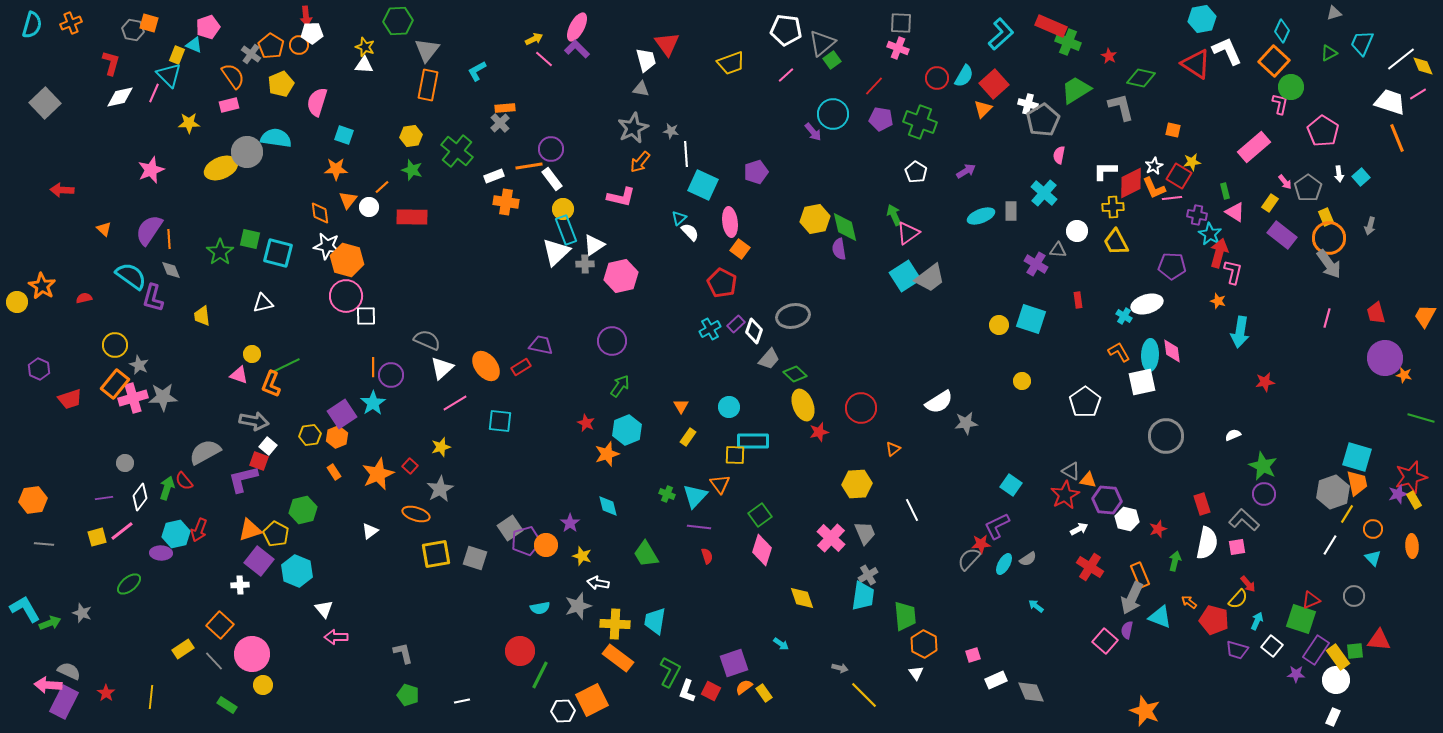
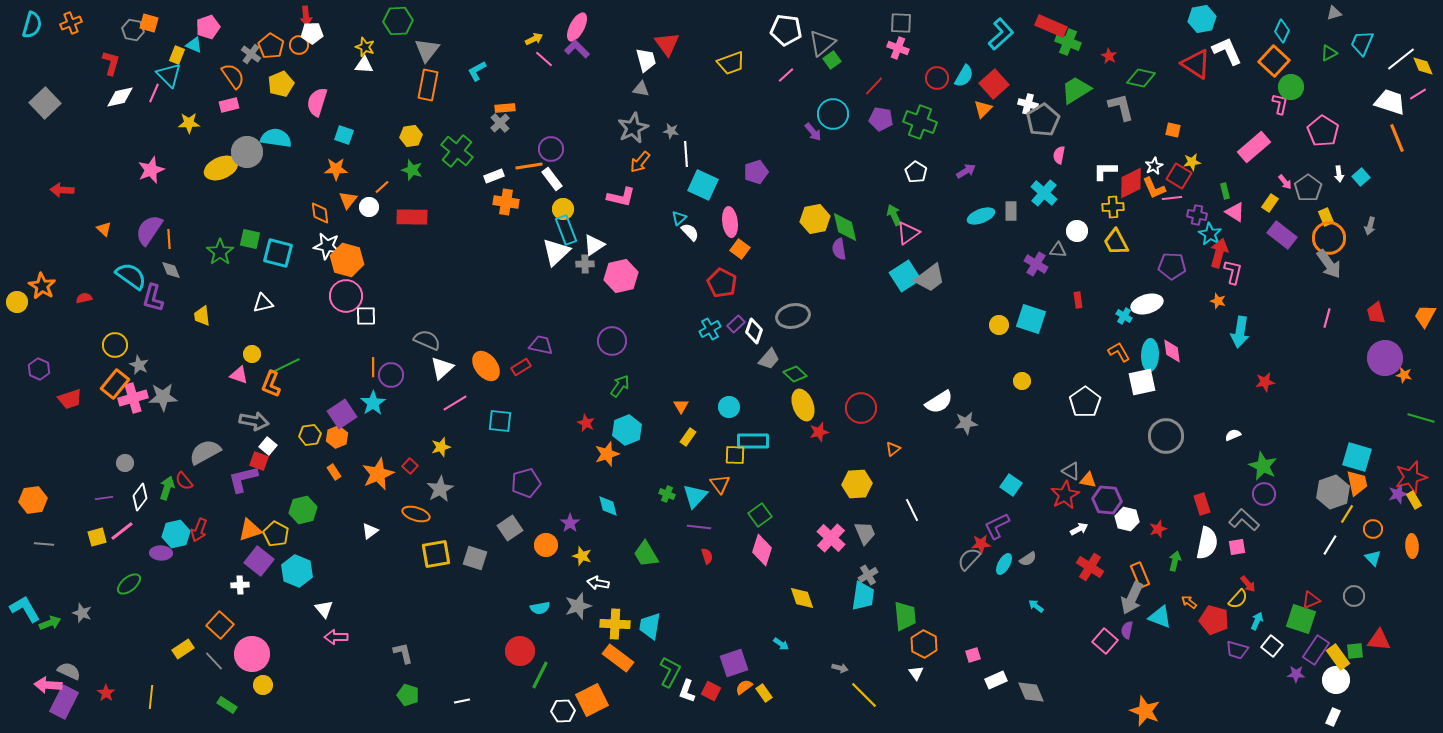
purple pentagon at (526, 541): moved 58 px up
cyan trapezoid at (655, 621): moved 5 px left, 5 px down
